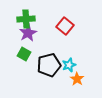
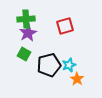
red square: rotated 36 degrees clockwise
